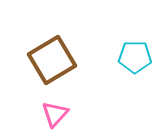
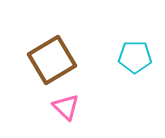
pink triangle: moved 11 px right, 7 px up; rotated 28 degrees counterclockwise
